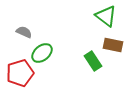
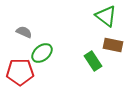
red pentagon: moved 1 px up; rotated 16 degrees clockwise
